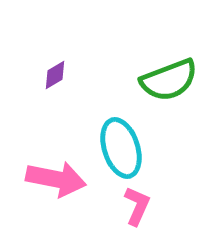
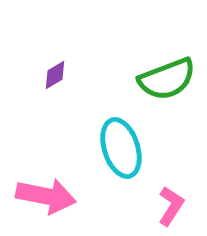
green semicircle: moved 2 px left, 1 px up
pink arrow: moved 10 px left, 17 px down
pink L-shape: moved 34 px right; rotated 9 degrees clockwise
